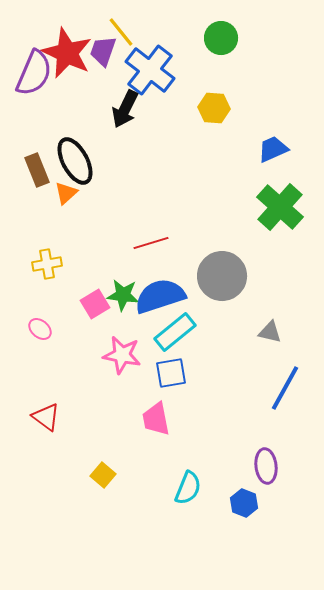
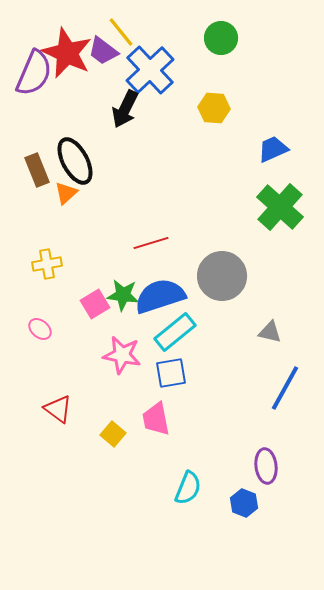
purple trapezoid: rotated 72 degrees counterclockwise
blue cross: rotated 9 degrees clockwise
red triangle: moved 12 px right, 8 px up
yellow square: moved 10 px right, 41 px up
